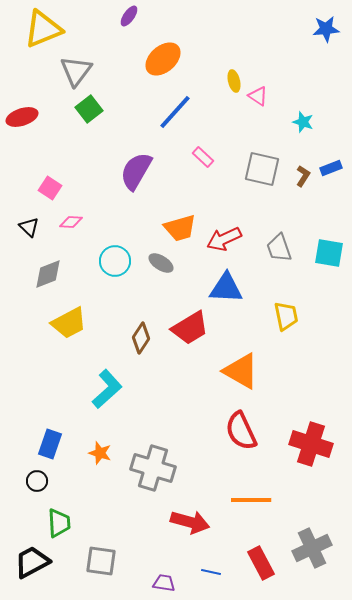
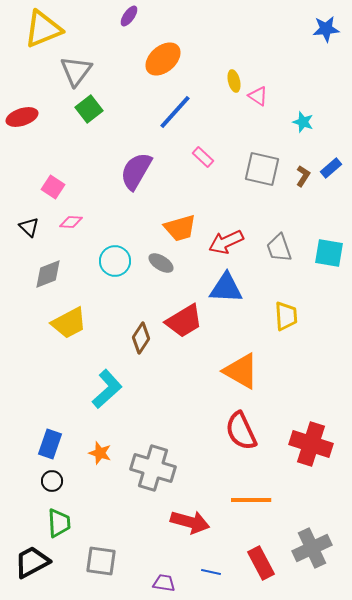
blue rectangle at (331, 168): rotated 20 degrees counterclockwise
pink square at (50, 188): moved 3 px right, 1 px up
red arrow at (224, 239): moved 2 px right, 3 px down
yellow trapezoid at (286, 316): rotated 8 degrees clockwise
red trapezoid at (190, 328): moved 6 px left, 7 px up
black circle at (37, 481): moved 15 px right
